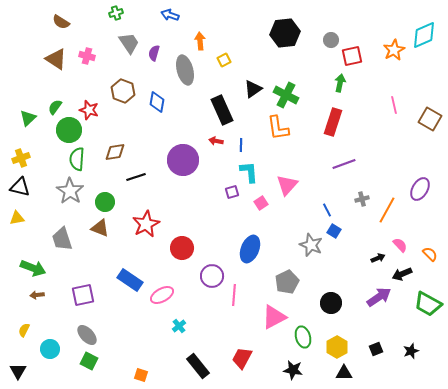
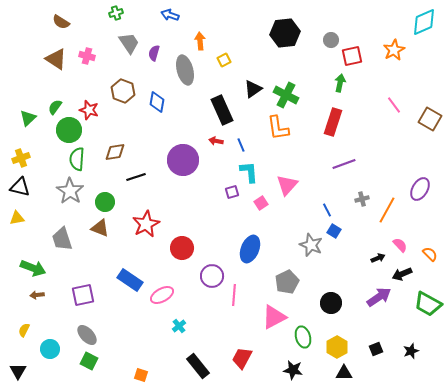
cyan diamond at (424, 35): moved 13 px up
pink line at (394, 105): rotated 24 degrees counterclockwise
blue line at (241, 145): rotated 24 degrees counterclockwise
